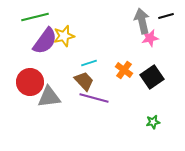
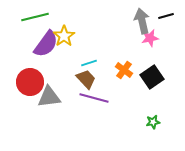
yellow star: rotated 20 degrees counterclockwise
purple semicircle: moved 1 px right, 3 px down
brown trapezoid: moved 2 px right, 2 px up
